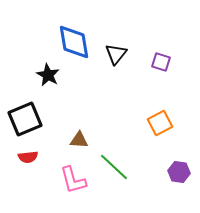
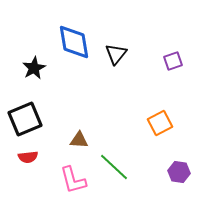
purple square: moved 12 px right, 1 px up; rotated 36 degrees counterclockwise
black star: moved 14 px left, 7 px up; rotated 15 degrees clockwise
